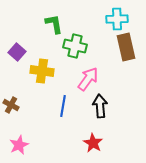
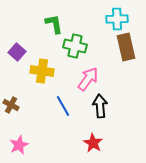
blue line: rotated 40 degrees counterclockwise
